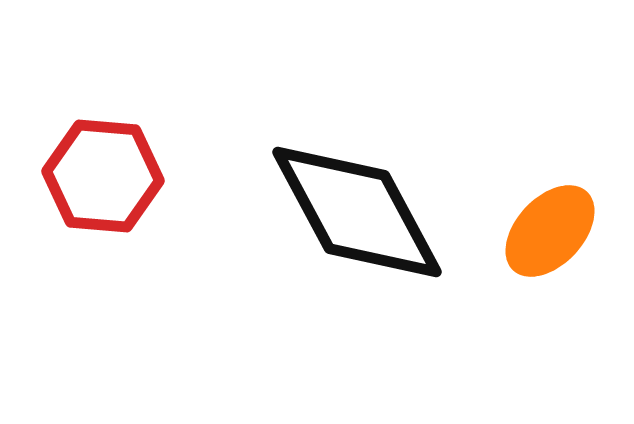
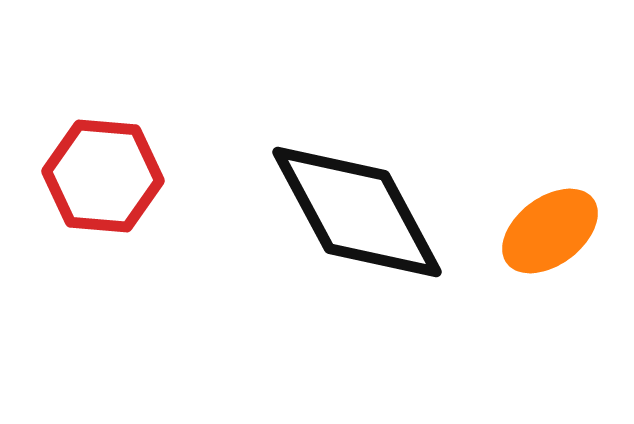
orange ellipse: rotated 10 degrees clockwise
